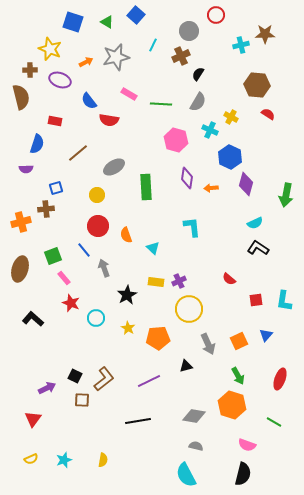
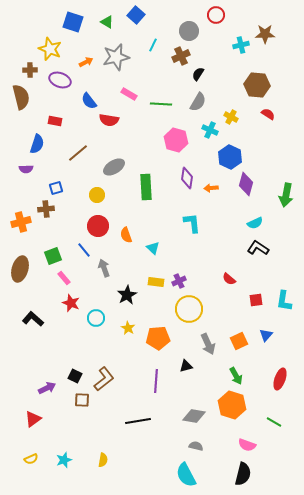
cyan L-shape at (192, 227): moved 4 px up
green arrow at (238, 376): moved 2 px left
purple line at (149, 381): moved 7 px right; rotated 60 degrees counterclockwise
red triangle at (33, 419): rotated 18 degrees clockwise
